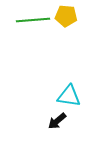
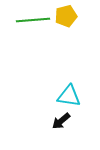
yellow pentagon: rotated 20 degrees counterclockwise
black arrow: moved 4 px right
